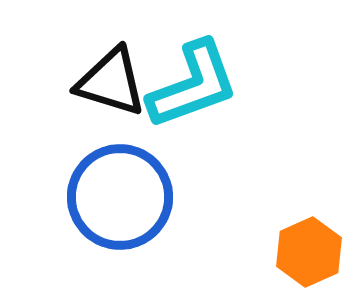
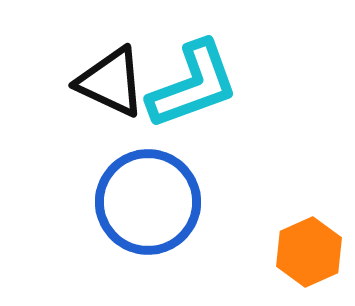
black triangle: rotated 8 degrees clockwise
blue circle: moved 28 px right, 5 px down
